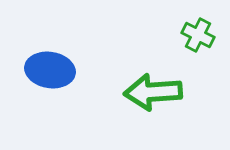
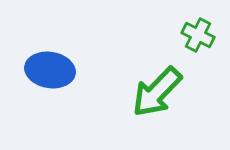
green arrow: moved 4 px right; rotated 42 degrees counterclockwise
